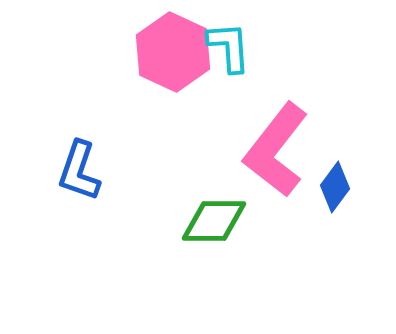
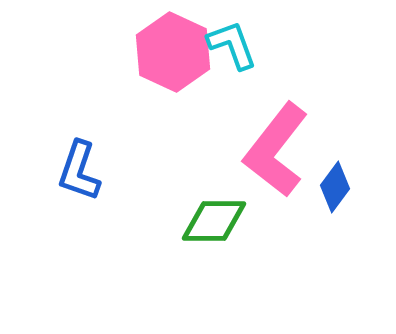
cyan L-shape: moved 3 px right, 2 px up; rotated 16 degrees counterclockwise
